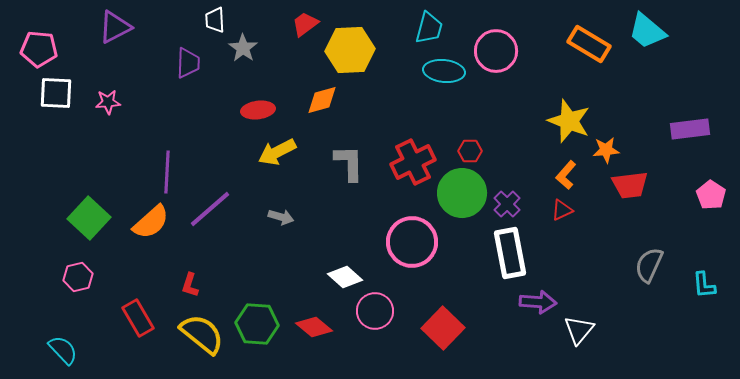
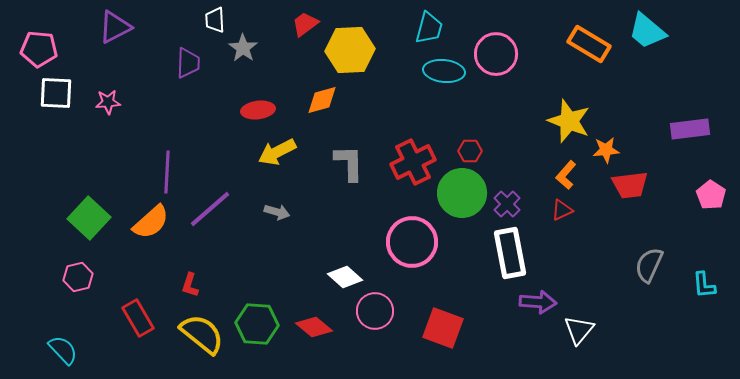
pink circle at (496, 51): moved 3 px down
gray arrow at (281, 217): moved 4 px left, 5 px up
red square at (443, 328): rotated 24 degrees counterclockwise
